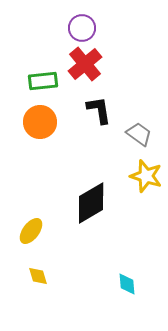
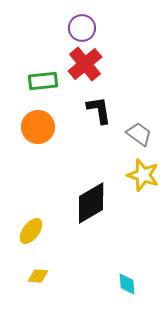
orange circle: moved 2 px left, 5 px down
yellow star: moved 3 px left, 1 px up
yellow diamond: rotated 70 degrees counterclockwise
